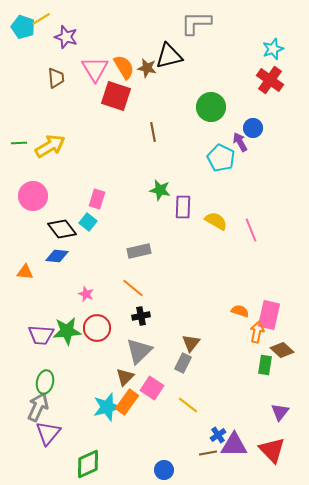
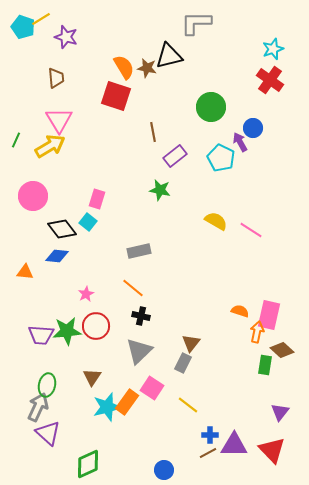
pink triangle at (95, 69): moved 36 px left, 51 px down
green line at (19, 143): moved 3 px left, 3 px up; rotated 63 degrees counterclockwise
purple rectangle at (183, 207): moved 8 px left, 51 px up; rotated 50 degrees clockwise
pink line at (251, 230): rotated 35 degrees counterclockwise
pink star at (86, 294): rotated 21 degrees clockwise
black cross at (141, 316): rotated 24 degrees clockwise
red circle at (97, 328): moved 1 px left, 2 px up
brown triangle at (125, 377): moved 33 px left; rotated 12 degrees counterclockwise
green ellipse at (45, 382): moved 2 px right, 3 px down
purple triangle at (48, 433): rotated 28 degrees counterclockwise
blue cross at (218, 435): moved 8 px left; rotated 35 degrees clockwise
brown line at (208, 453): rotated 18 degrees counterclockwise
